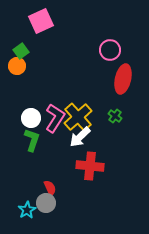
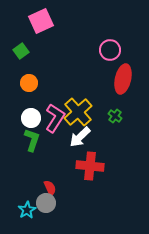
orange circle: moved 12 px right, 17 px down
yellow cross: moved 5 px up
